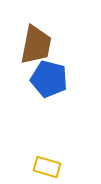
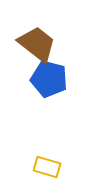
brown trapezoid: moved 1 px right, 1 px up; rotated 63 degrees counterclockwise
